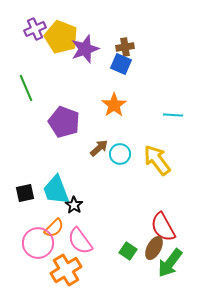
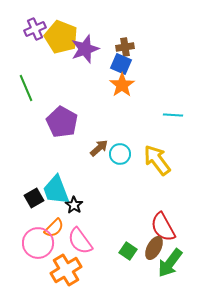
orange star: moved 8 px right, 20 px up
purple pentagon: moved 2 px left; rotated 8 degrees clockwise
black square: moved 9 px right, 5 px down; rotated 18 degrees counterclockwise
